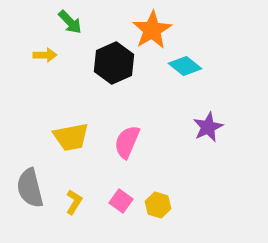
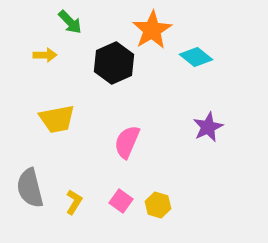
cyan diamond: moved 11 px right, 9 px up
yellow trapezoid: moved 14 px left, 18 px up
